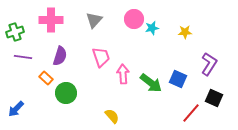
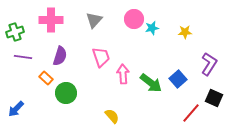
blue square: rotated 24 degrees clockwise
